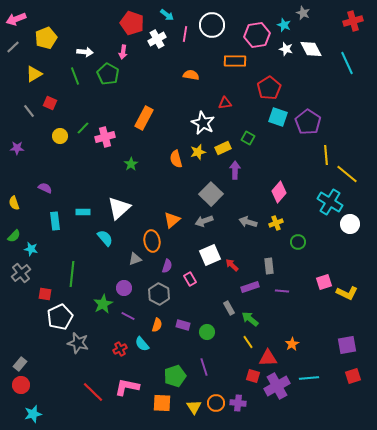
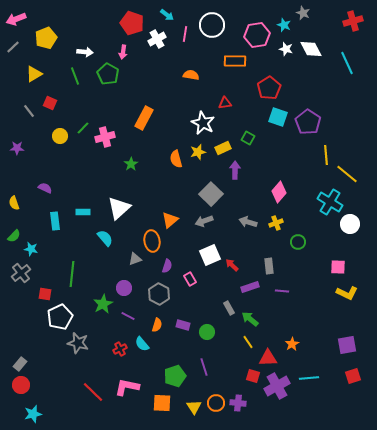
orange triangle at (172, 220): moved 2 px left
pink square at (324, 282): moved 14 px right, 15 px up; rotated 21 degrees clockwise
